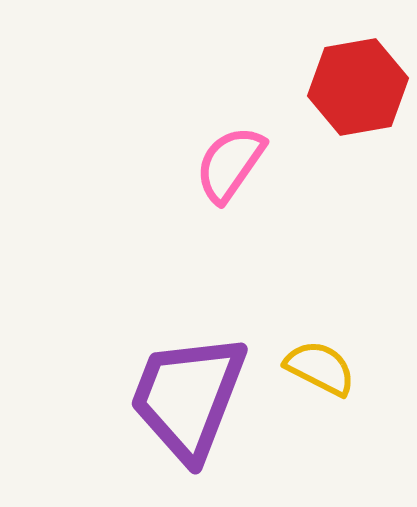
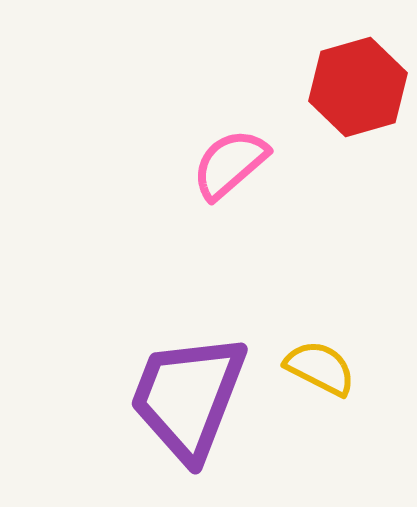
red hexagon: rotated 6 degrees counterclockwise
pink semicircle: rotated 14 degrees clockwise
